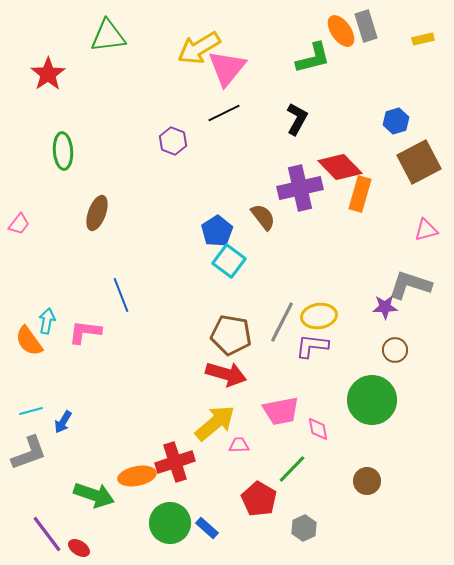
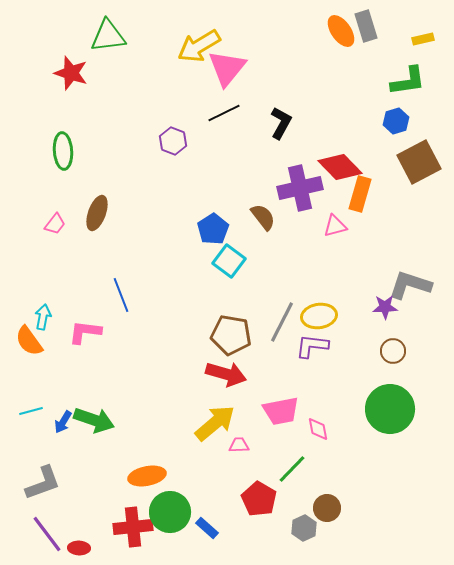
yellow arrow at (199, 48): moved 2 px up
green L-shape at (313, 58): moved 95 px right, 23 px down; rotated 6 degrees clockwise
red star at (48, 74): moved 23 px right, 1 px up; rotated 20 degrees counterclockwise
black L-shape at (297, 119): moved 16 px left, 4 px down
pink trapezoid at (19, 224): moved 36 px right
pink triangle at (426, 230): moved 91 px left, 4 px up
blue pentagon at (217, 231): moved 4 px left, 2 px up
cyan arrow at (47, 321): moved 4 px left, 4 px up
brown circle at (395, 350): moved 2 px left, 1 px down
green circle at (372, 400): moved 18 px right, 9 px down
gray L-shape at (29, 453): moved 14 px right, 30 px down
red cross at (175, 462): moved 42 px left, 65 px down; rotated 12 degrees clockwise
orange ellipse at (137, 476): moved 10 px right
brown circle at (367, 481): moved 40 px left, 27 px down
green arrow at (94, 495): moved 75 px up
green circle at (170, 523): moved 11 px up
red ellipse at (79, 548): rotated 30 degrees counterclockwise
